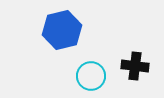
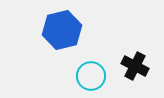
black cross: rotated 20 degrees clockwise
